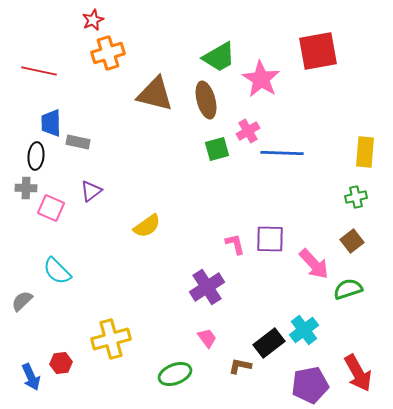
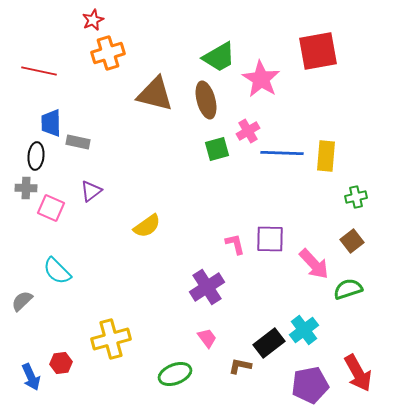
yellow rectangle: moved 39 px left, 4 px down
